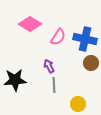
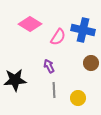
blue cross: moved 2 px left, 9 px up
gray line: moved 5 px down
yellow circle: moved 6 px up
